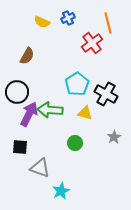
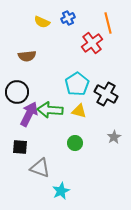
brown semicircle: rotated 54 degrees clockwise
yellow triangle: moved 6 px left, 2 px up
